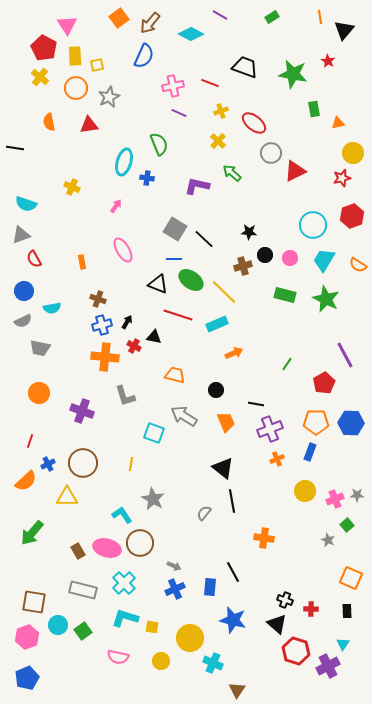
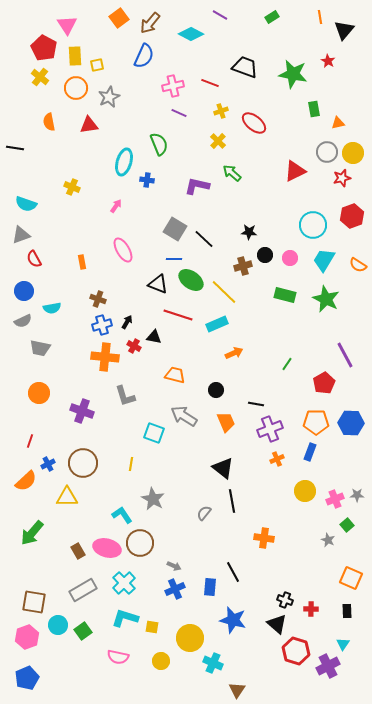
gray circle at (271, 153): moved 56 px right, 1 px up
blue cross at (147, 178): moved 2 px down
gray rectangle at (83, 590): rotated 44 degrees counterclockwise
